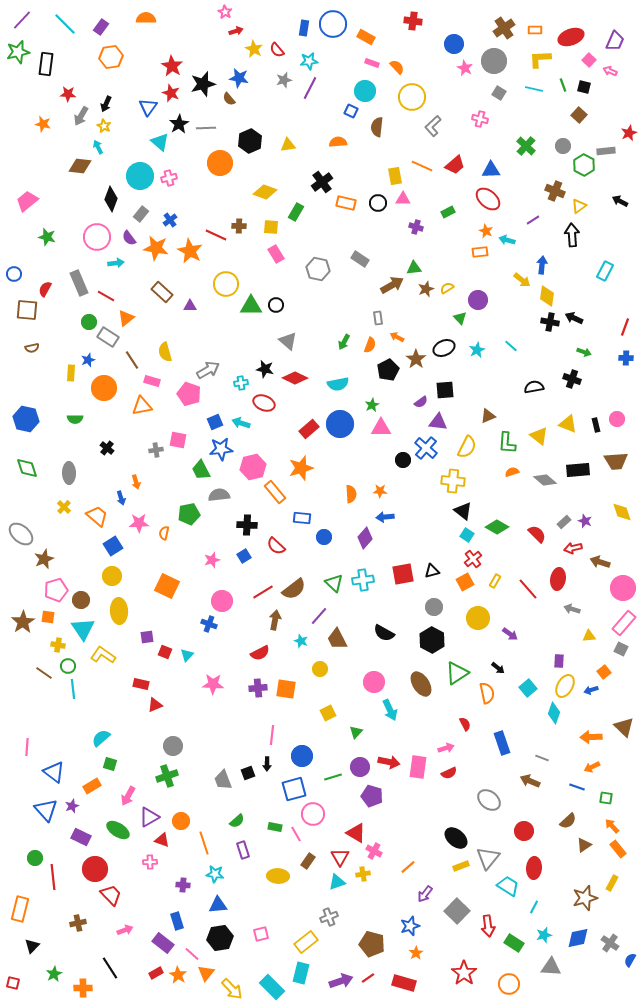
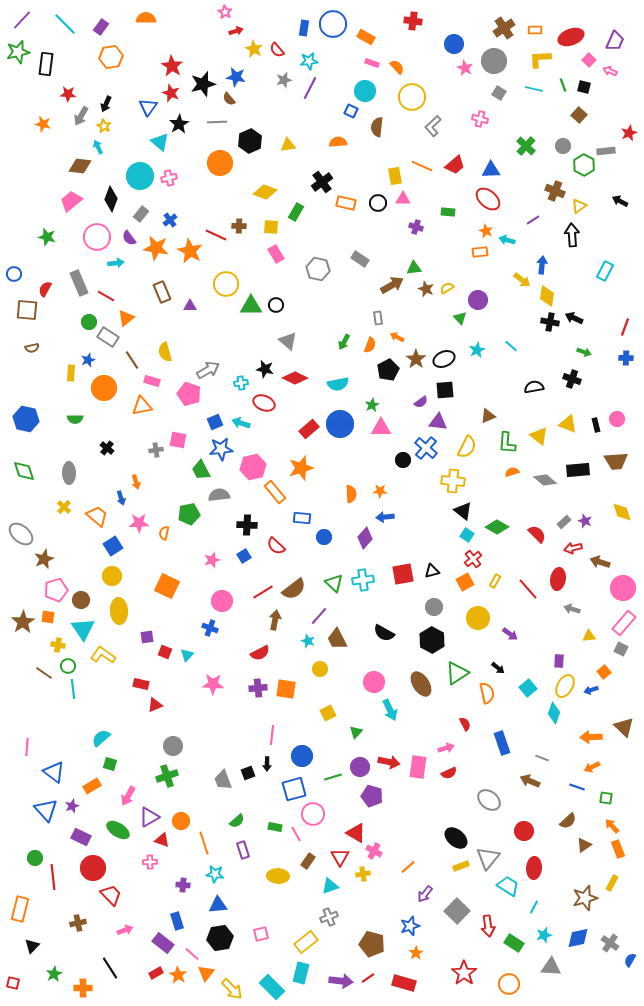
blue star at (239, 78): moved 3 px left, 1 px up
gray line at (206, 128): moved 11 px right, 6 px up
pink trapezoid at (27, 201): moved 44 px right
green rectangle at (448, 212): rotated 32 degrees clockwise
brown star at (426, 289): rotated 28 degrees counterclockwise
brown rectangle at (162, 292): rotated 25 degrees clockwise
black ellipse at (444, 348): moved 11 px down
green diamond at (27, 468): moved 3 px left, 3 px down
blue cross at (209, 624): moved 1 px right, 4 px down
cyan star at (301, 641): moved 7 px right
orange rectangle at (618, 849): rotated 18 degrees clockwise
red circle at (95, 869): moved 2 px left, 1 px up
cyan triangle at (337, 882): moved 7 px left, 4 px down
purple arrow at (341, 981): rotated 25 degrees clockwise
